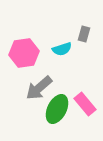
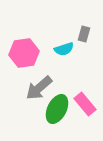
cyan semicircle: moved 2 px right
